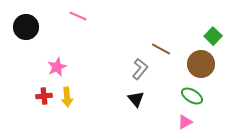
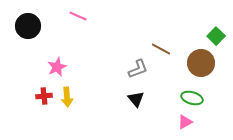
black circle: moved 2 px right, 1 px up
green square: moved 3 px right
brown circle: moved 1 px up
gray L-shape: moved 2 px left; rotated 30 degrees clockwise
green ellipse: moved 2 px down; rotated 15 degrees counterclockwise
